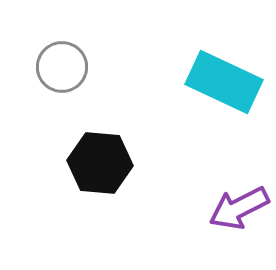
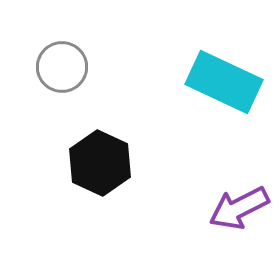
black hexagon: rotated 20 degrees clockwise
